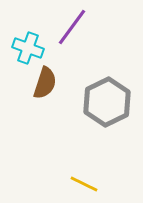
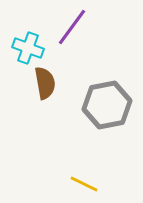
brown semicircle: rotated 28 degrees counterclockwise
gray hexagon: moved 3 px down; rotated 15 degrees clockwise
